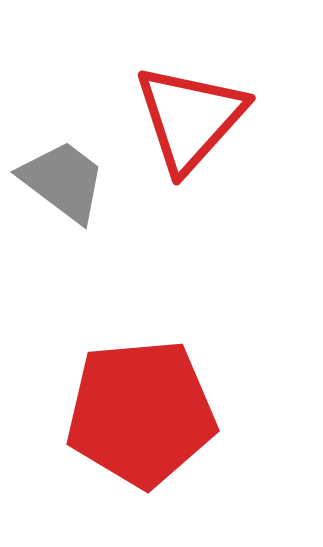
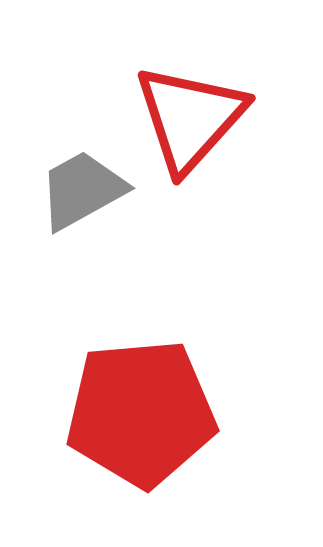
gray trapezoid: moved 19 px right, 9 px down; rotated 66 degrees counterclockwise
